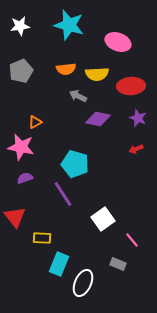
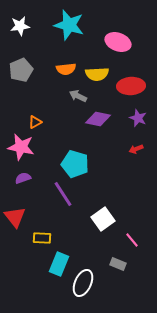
gray pentagon: moved 1 px up
purple semicircle: moved 2 px left
